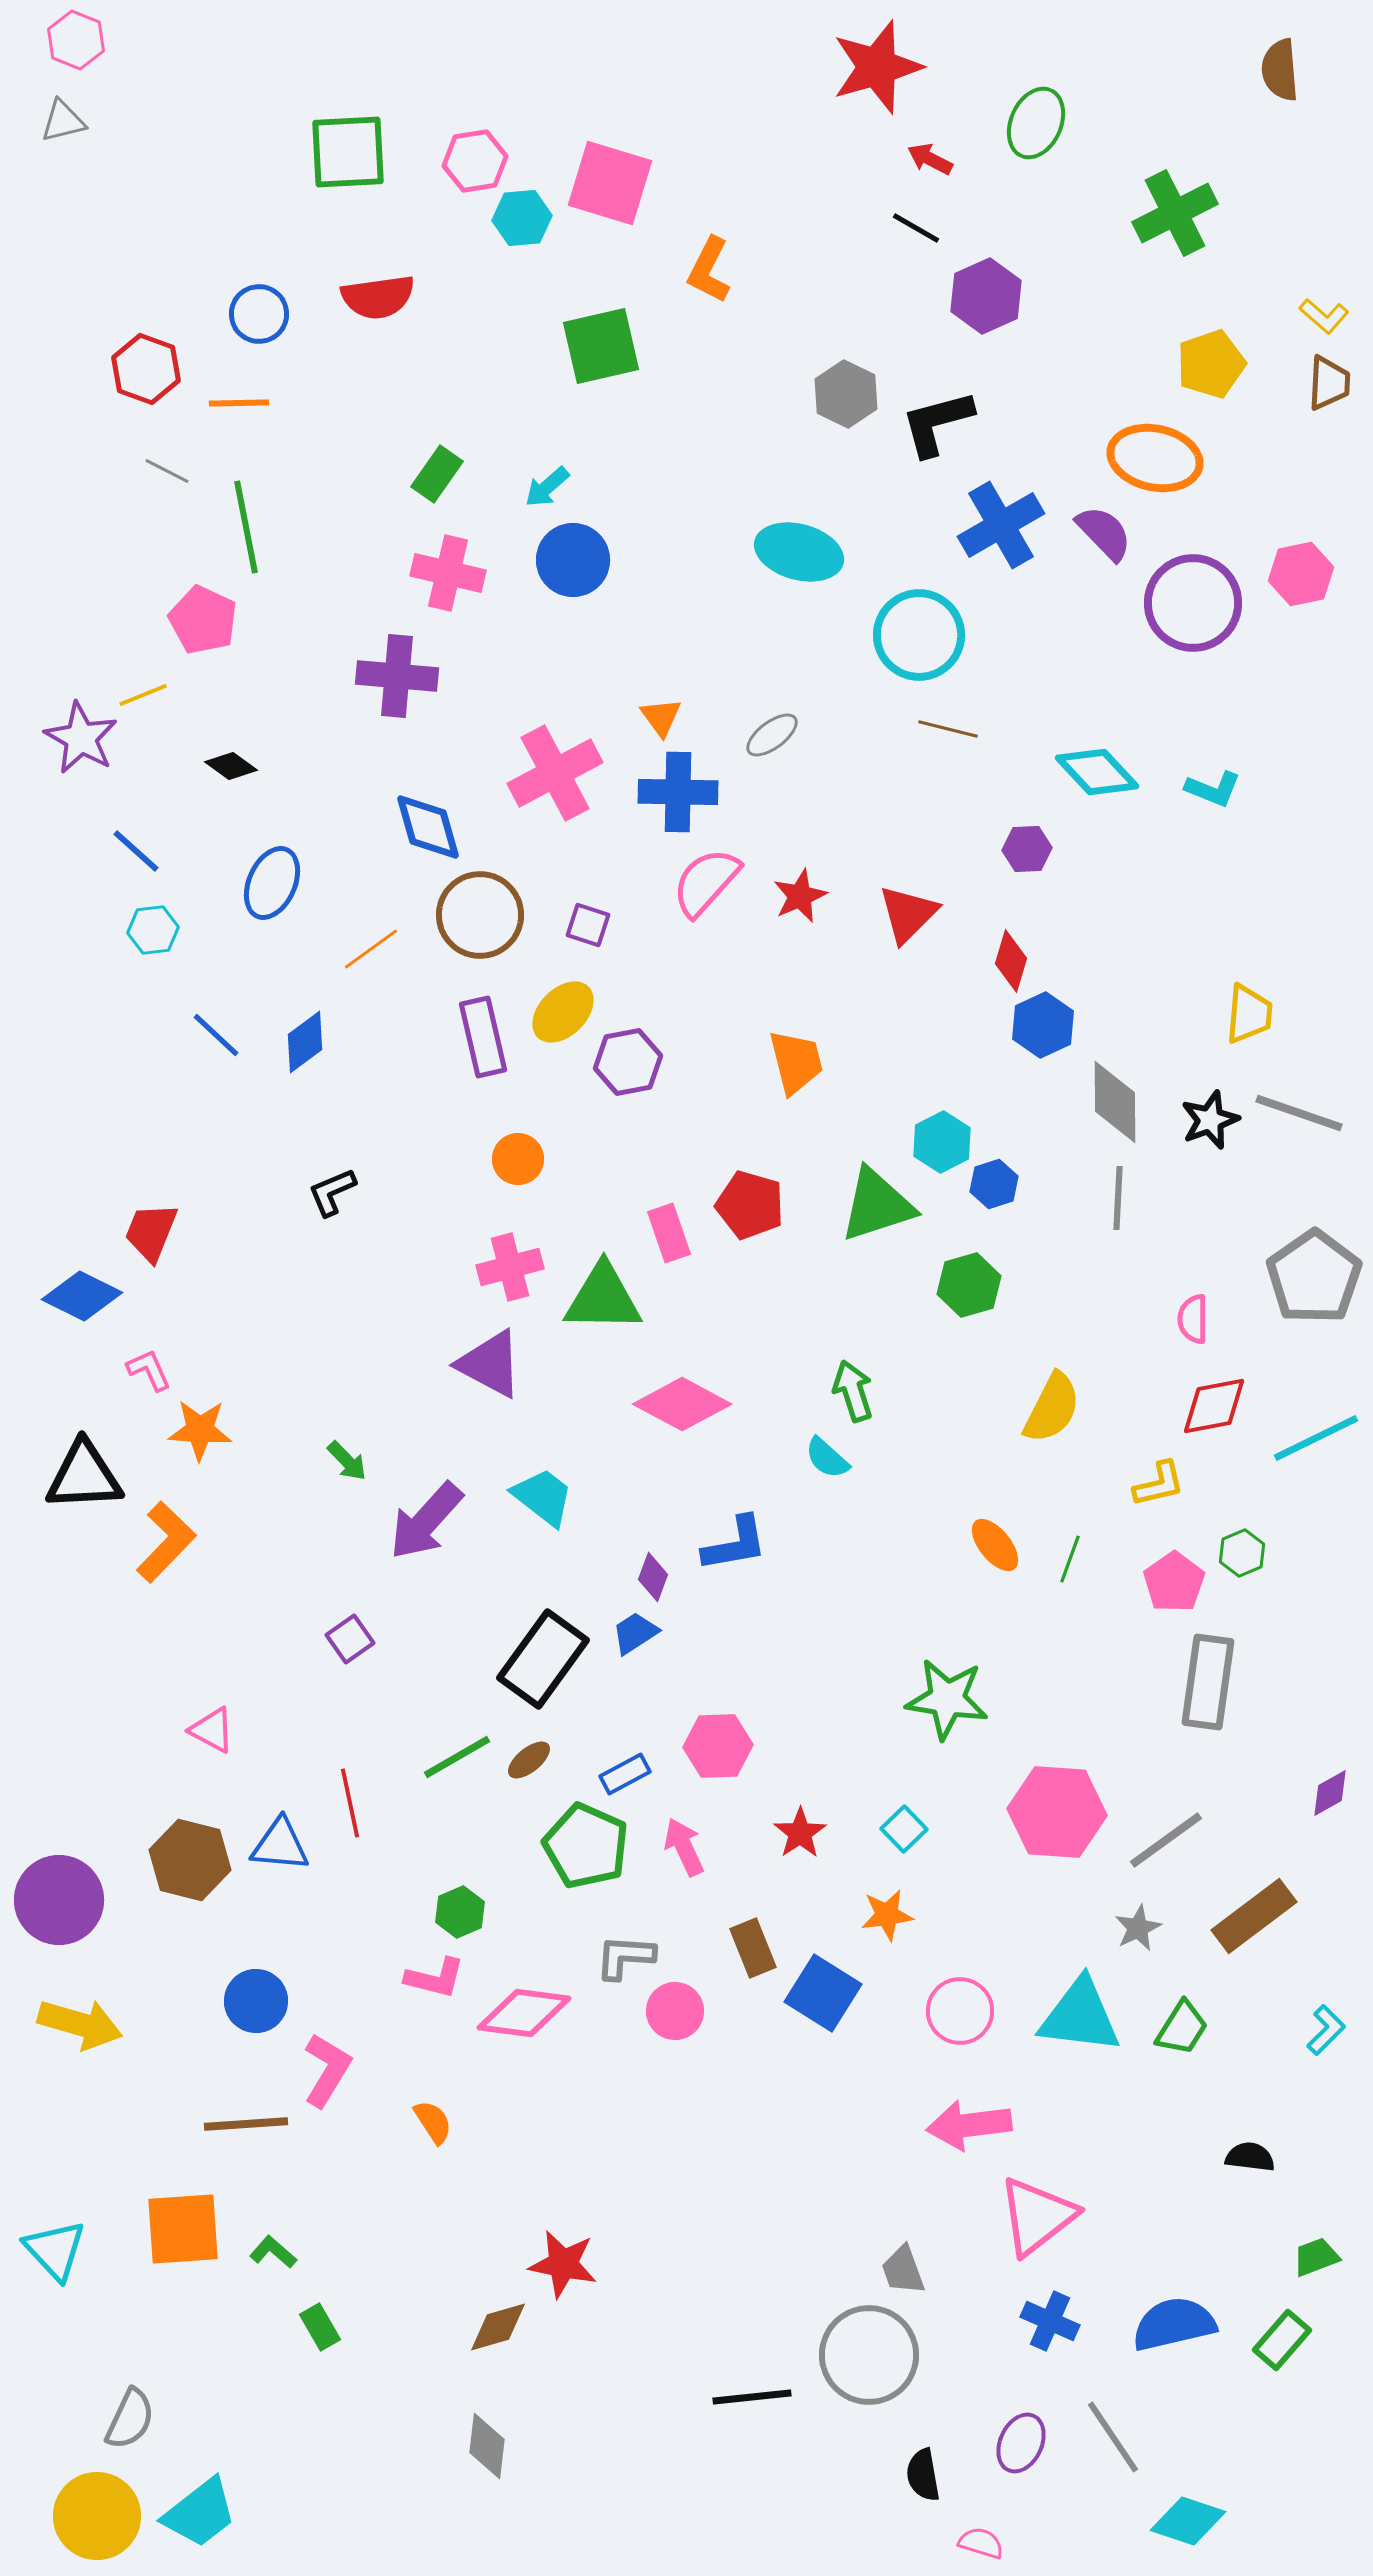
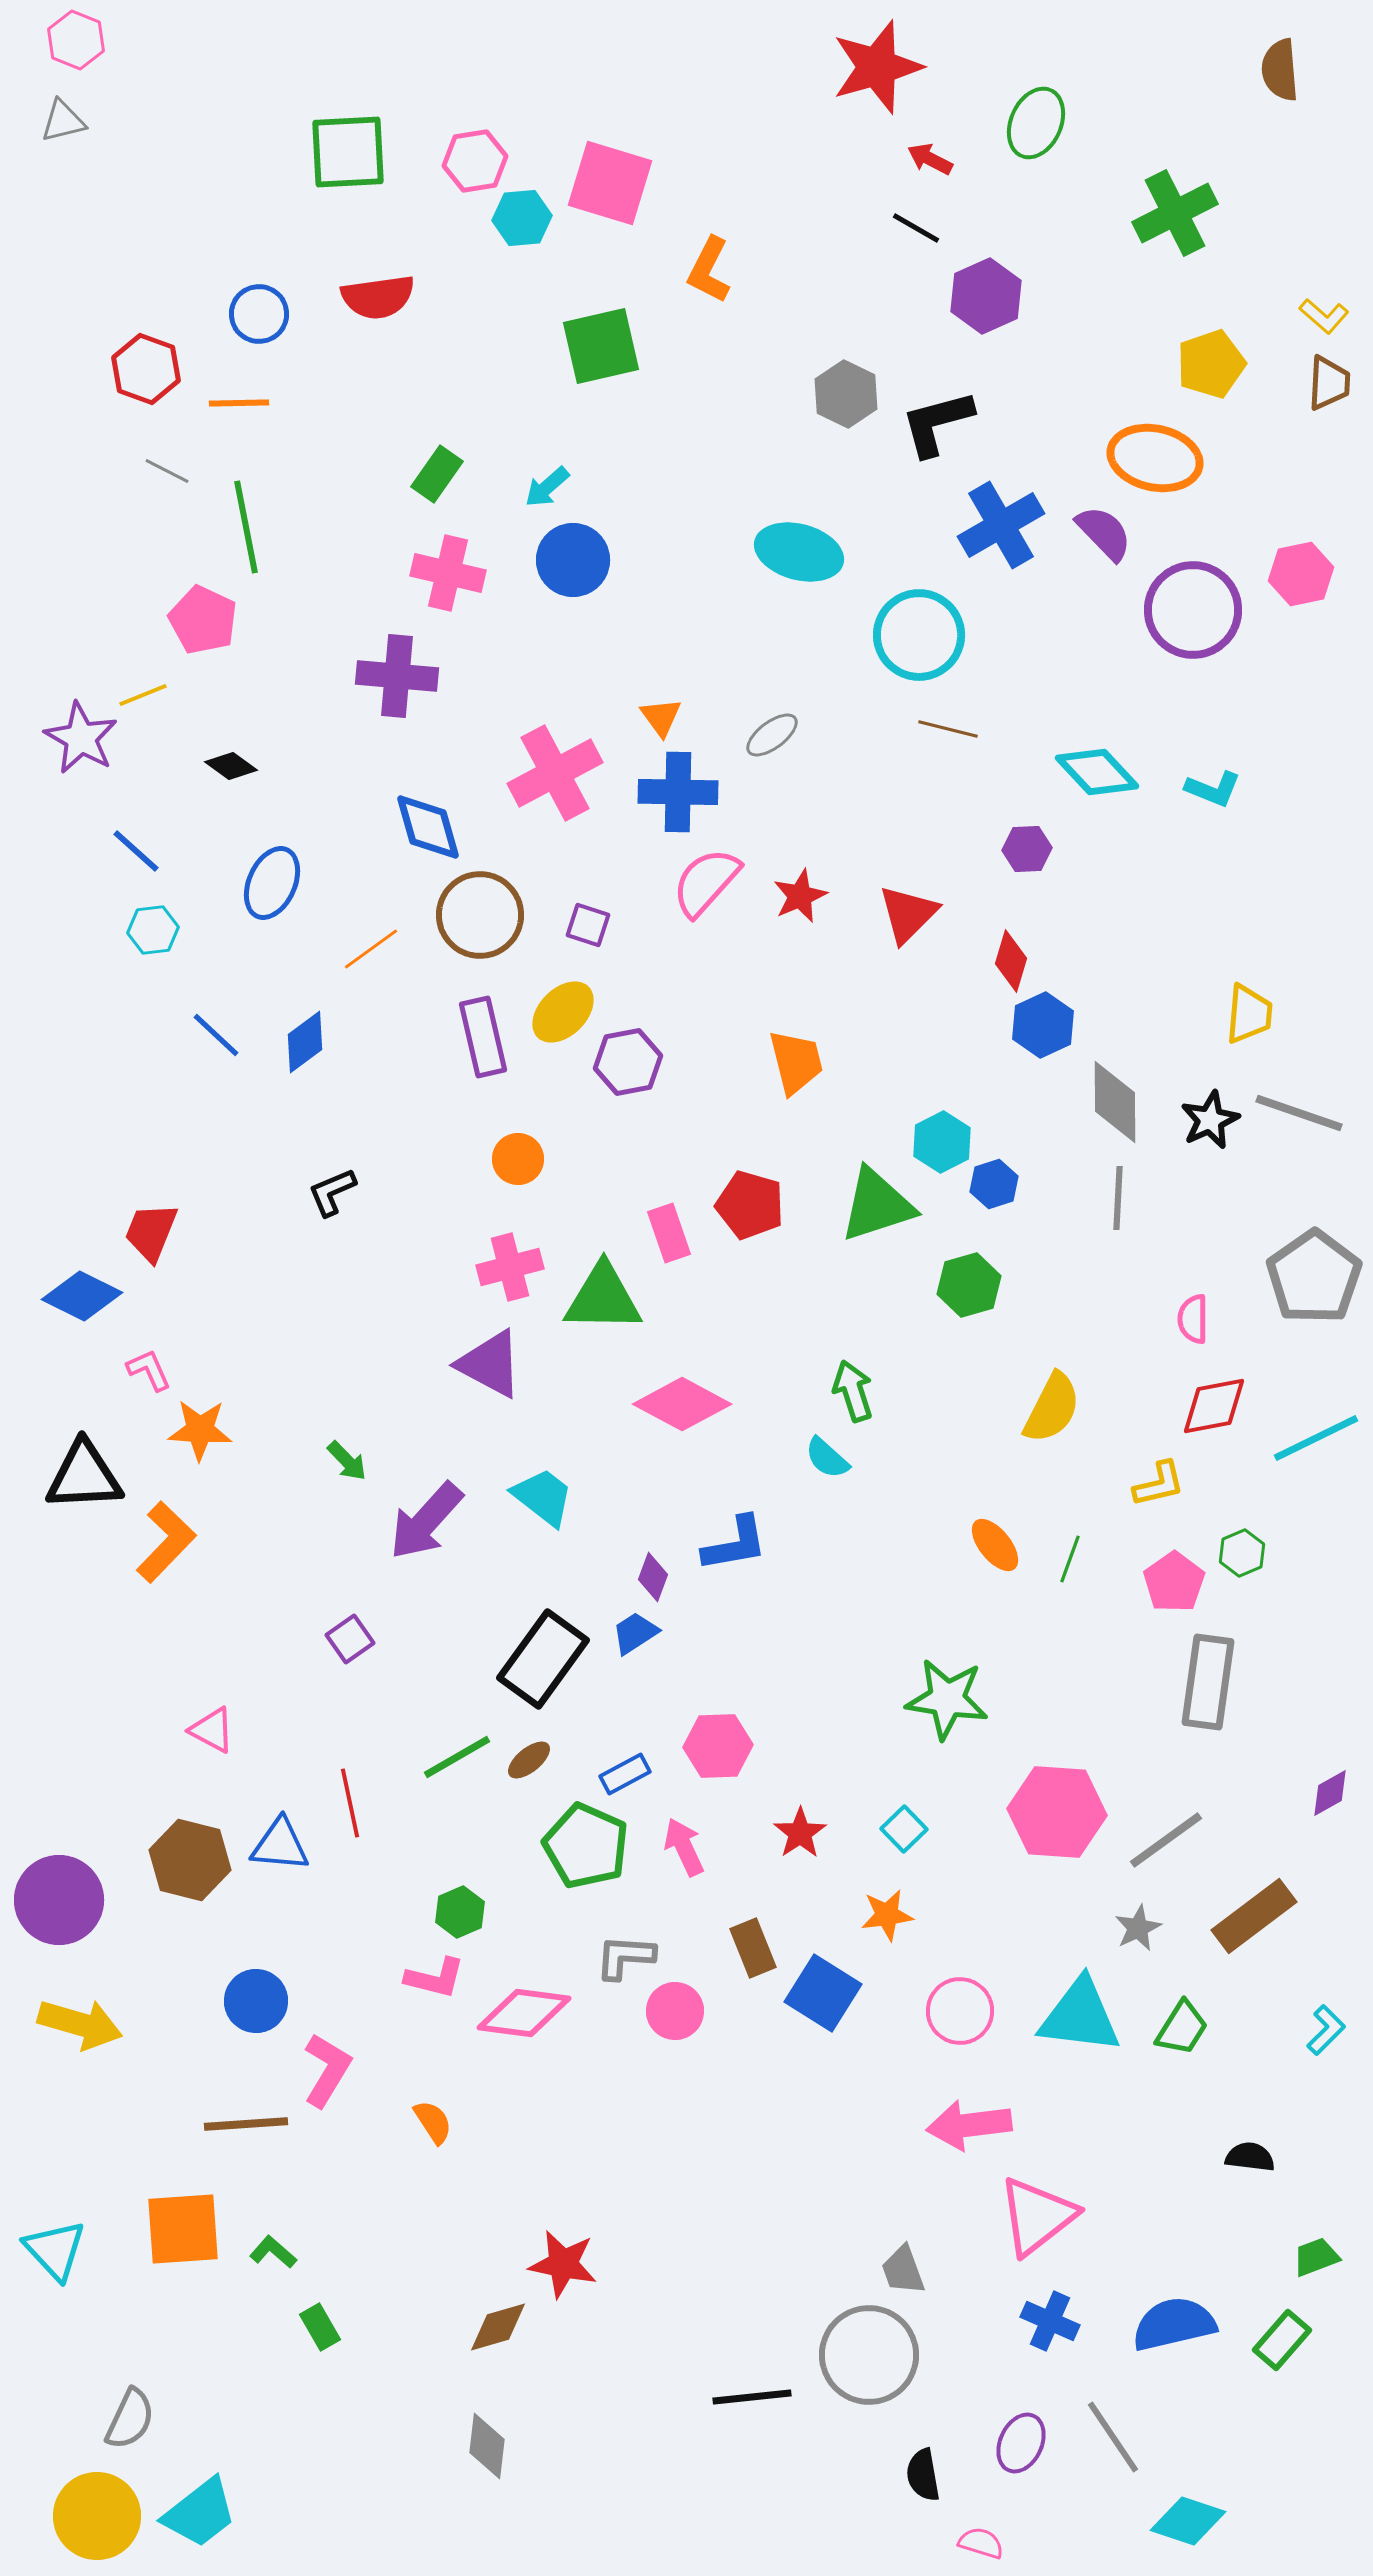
purple circle at (1193, 603): moved 7 px down
black star at (1210, 1120): rotated 4 degrees counterclockwise
